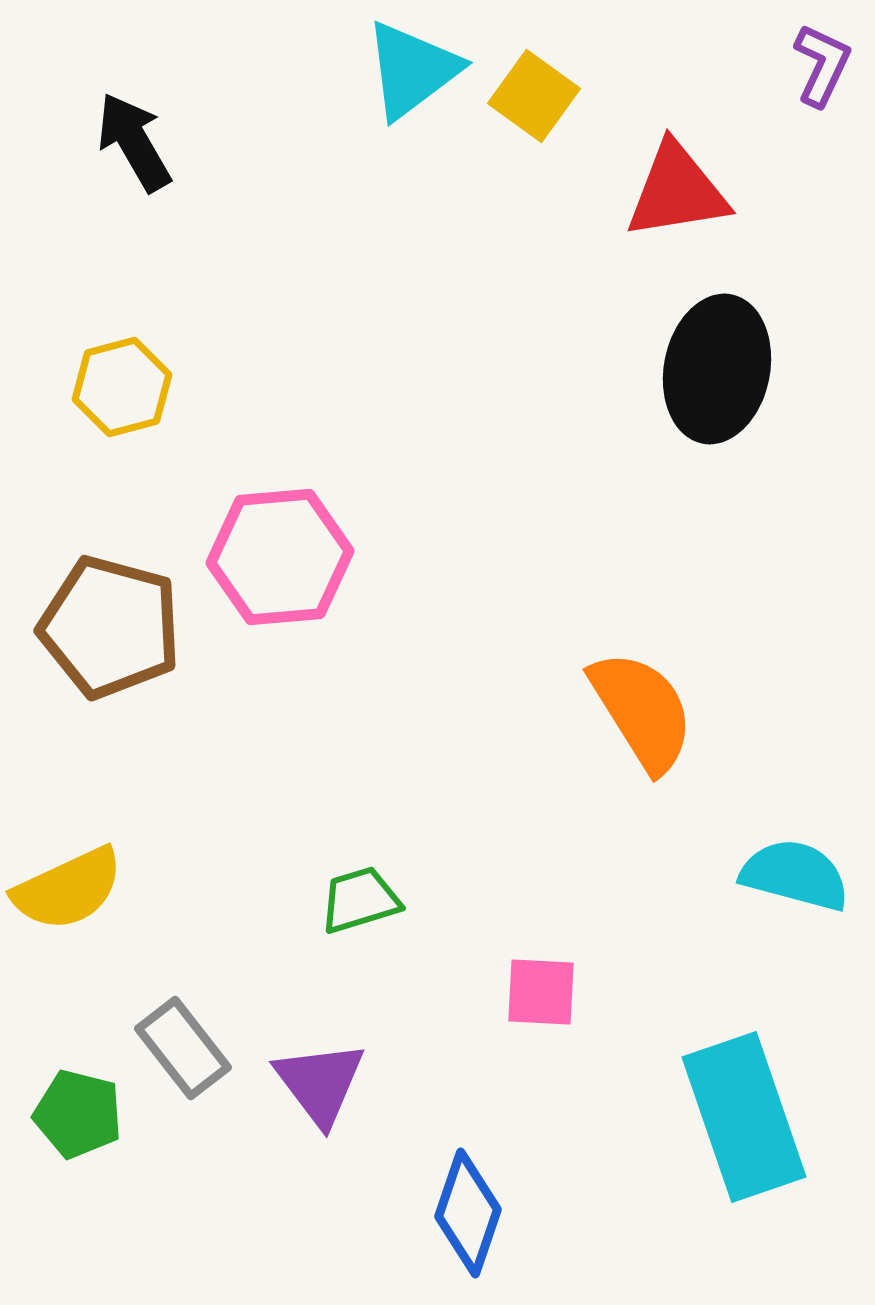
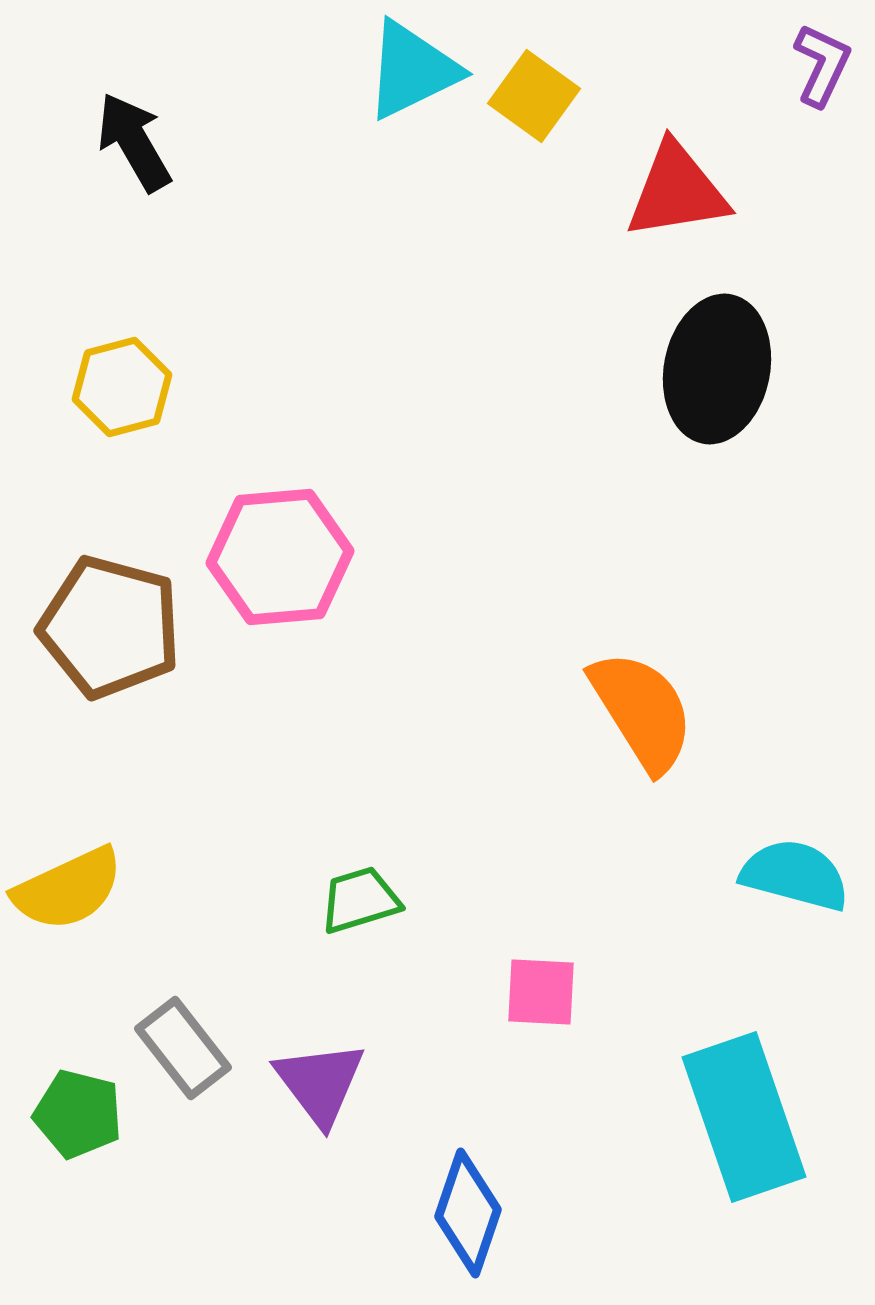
cyan triangle: rotated 11 degrees clockwise
